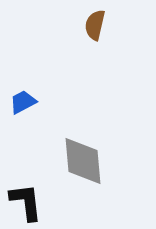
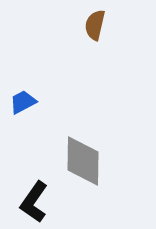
gray diamond: rotated 6 degrees clockwise
black L-shape: moved 8 px right; rotated 138 degrees counterclockwise
